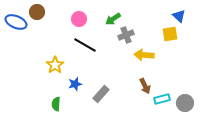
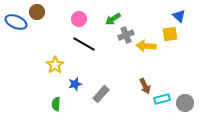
black line: moved 1 px left, 1 px up
yellow arrow: moved 2 px right, 9 px up
